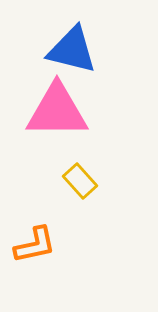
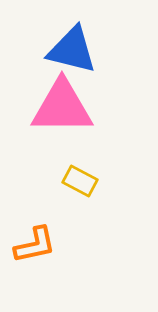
pink triangle: moved 5 px right, 4 px up
yellow rectangle: rotated 20 degrees counterclockwise
